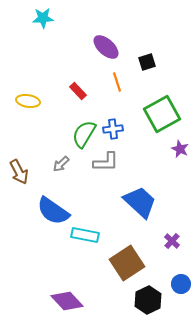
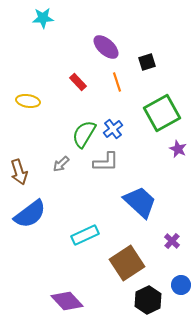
red rectangle: moved 9 px up
green square: moved 1 px up
blue cross: rotated 30 degrees counterclockwise
purple star: moved 2 px left
brown arrow: rotated 10 degrees clockwise
blue semicircle: moved 23 px left, 3 px down; rotated 72 degrees counterclockwise
cyan rectangle: rotated 36 degrees counterclockwise
blue circle: moved 1 px down
